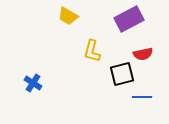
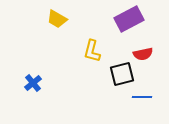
yellow trapezoid: moved 11 px left, 3 px down
blue cross: rotated 18 degrees clockwise
